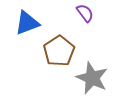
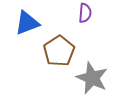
purple semicircle: rotated 42 degrees clockwise
